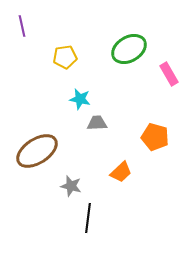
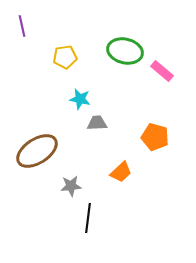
green ellipse: moved 4 px left, 2 px down; rotated 44 degrees clockwise
pink rectangle: moved 7 px left, 3 px up; rotated 20 degrees counterclockwise
gray star: rotated 20 degrees counterclockwise
